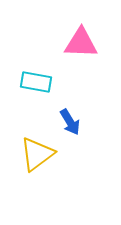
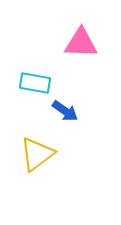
cyan rectangle: moved 1 px left, 1 px down
blue arrow: moved 5 px left, 11 px up; rotated 24 degrees counterclockwise
